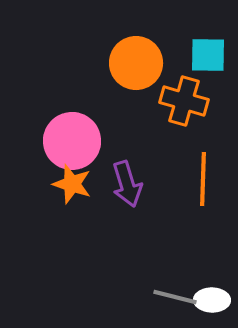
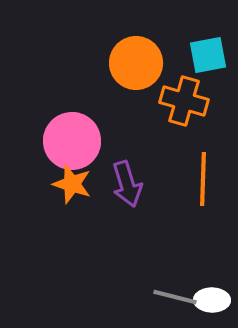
cyan square: rotated 12 degrees counterclockwise
